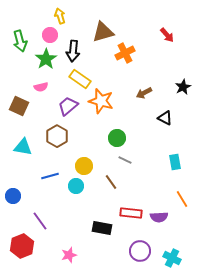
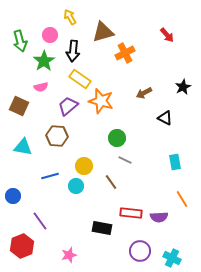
yellow arrow: moved 10 px right, 1 px down; rotated 14 degrees counterclockwise
green star: moved 2 px left, 2 px down
brown hexagon: rotated 25 degrees counterclockwise
